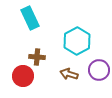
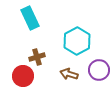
brown cross: rotated 21 degrees counterclockwise
